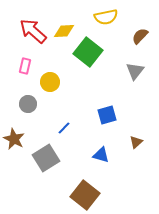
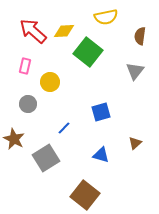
brown semicircle: rotated 36 degrees counterclockwise
blue square: moved 6 px left, 3 px up
brown triangle: moved 1 px left, 1 px down
